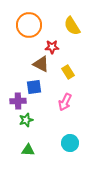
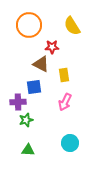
yellow rectangle: moved 4 px left, 3 px down; rotated 24 degrees clockwise
purple cross: moved 1 px down
